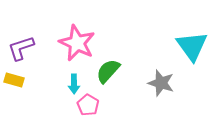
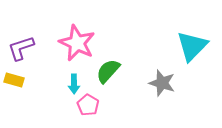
cyan triangle: rotated 20 degrees clockwise
gray star: moved 1 px right
